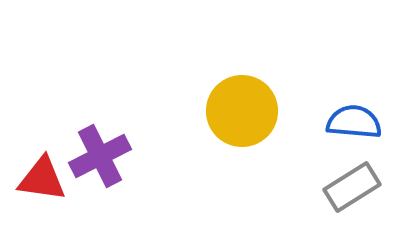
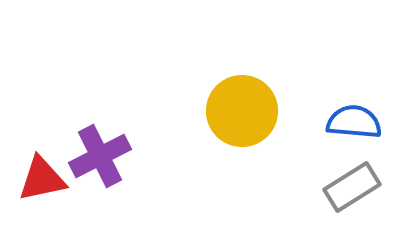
red triangle: rotated 20 degrees counterclockwise
